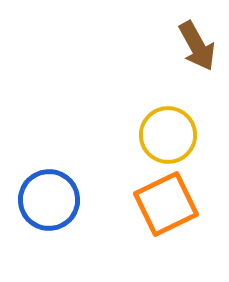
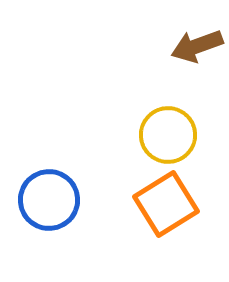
brown arrow: rotated 99 degrees clockwise
orange square: rotated 6 degrees counterclockwise
